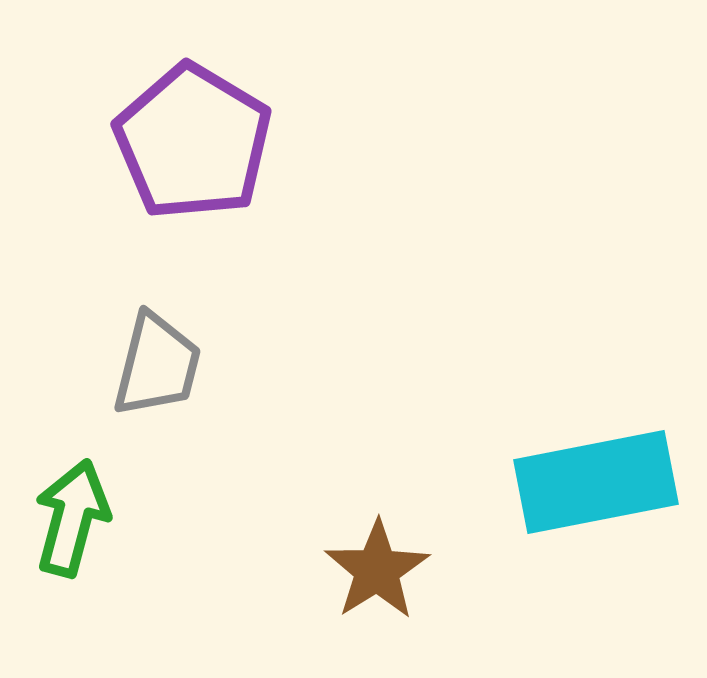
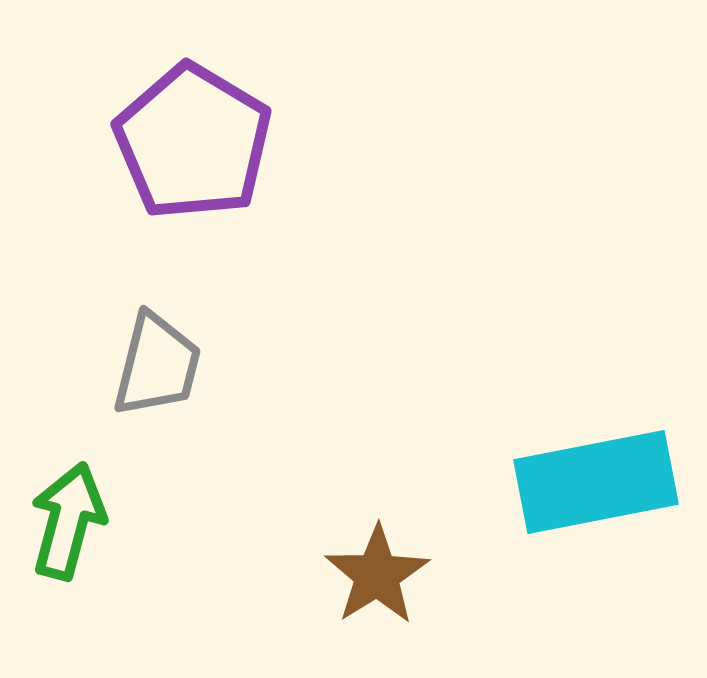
green arrow: moved 4 px left, 3 px down
brown star: moved 5 px down
